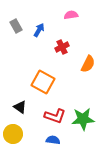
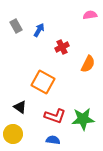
pink semicircle: moved 19 px right
